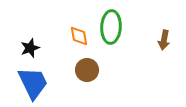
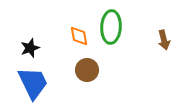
brown arrow: rotated 24 degrees counterclockwise
